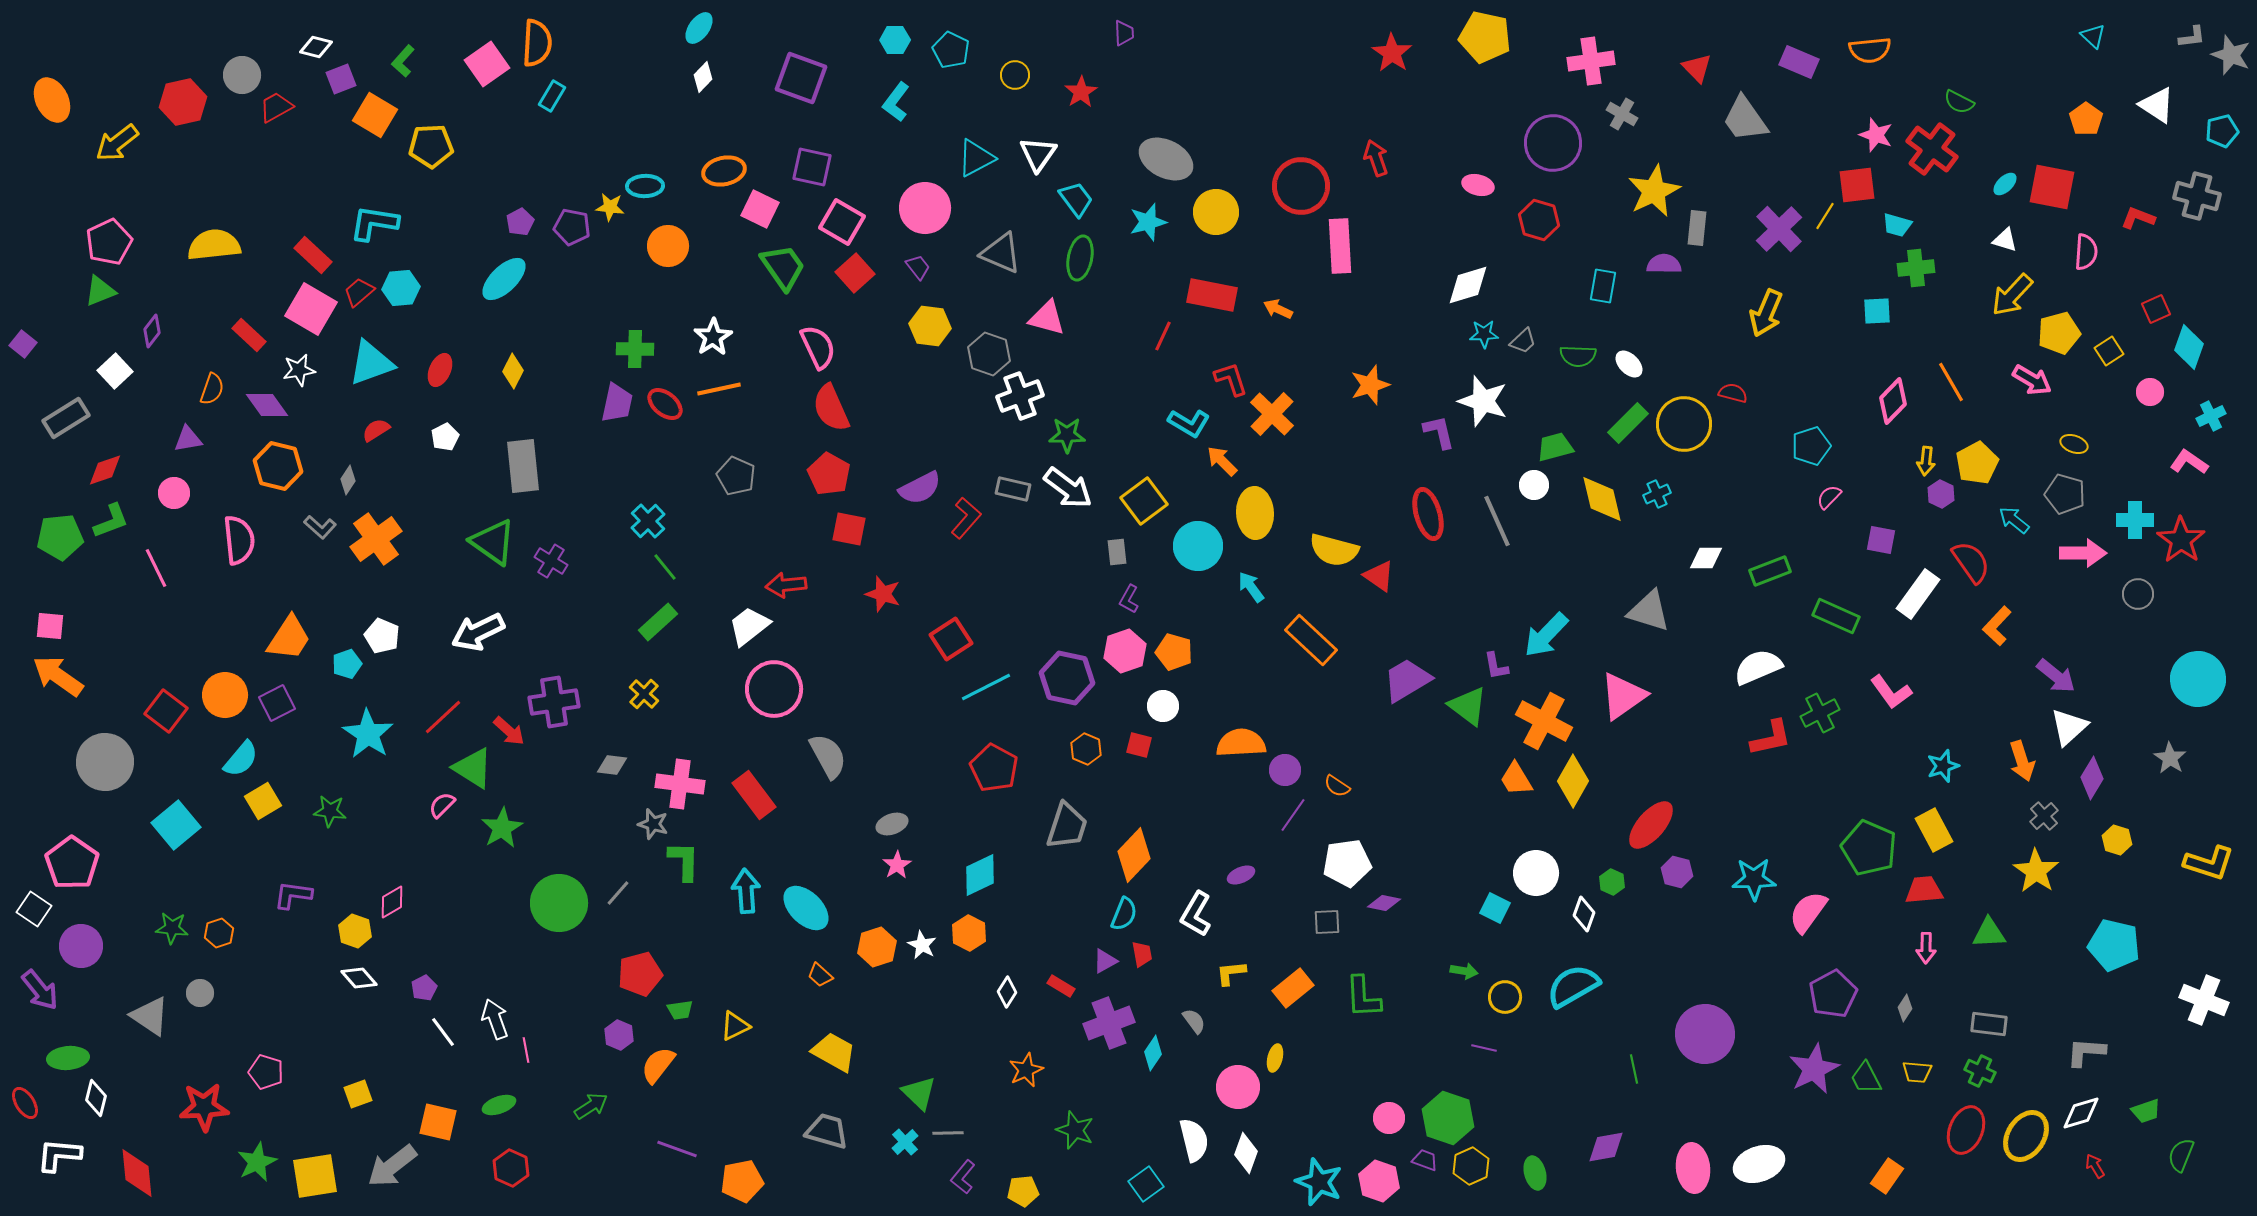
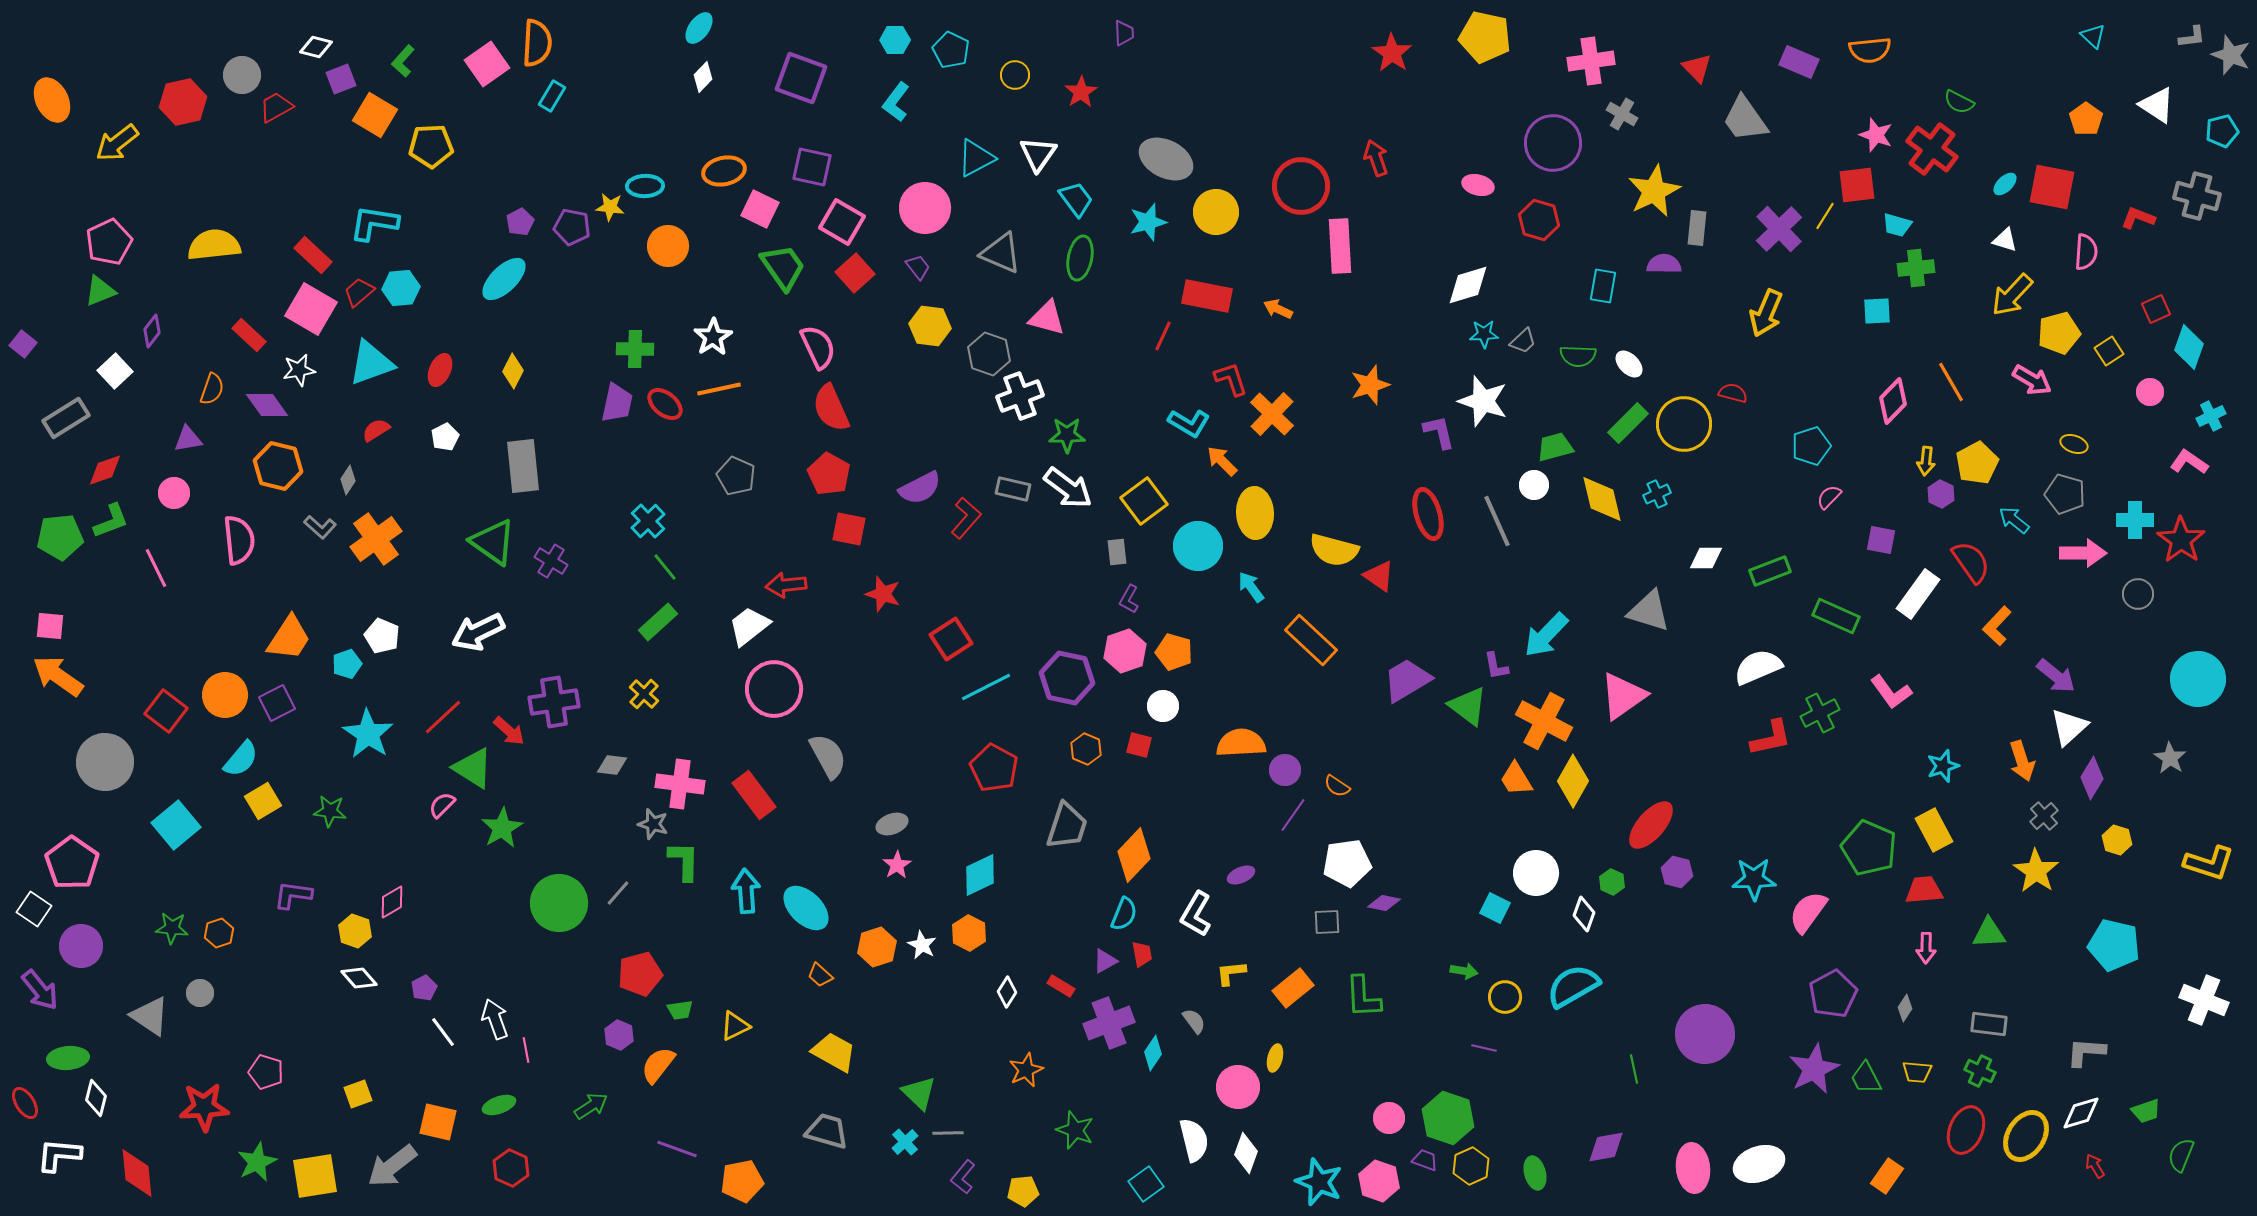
red rectangle at (1212, 295): moved 5 px left, 1 px down
